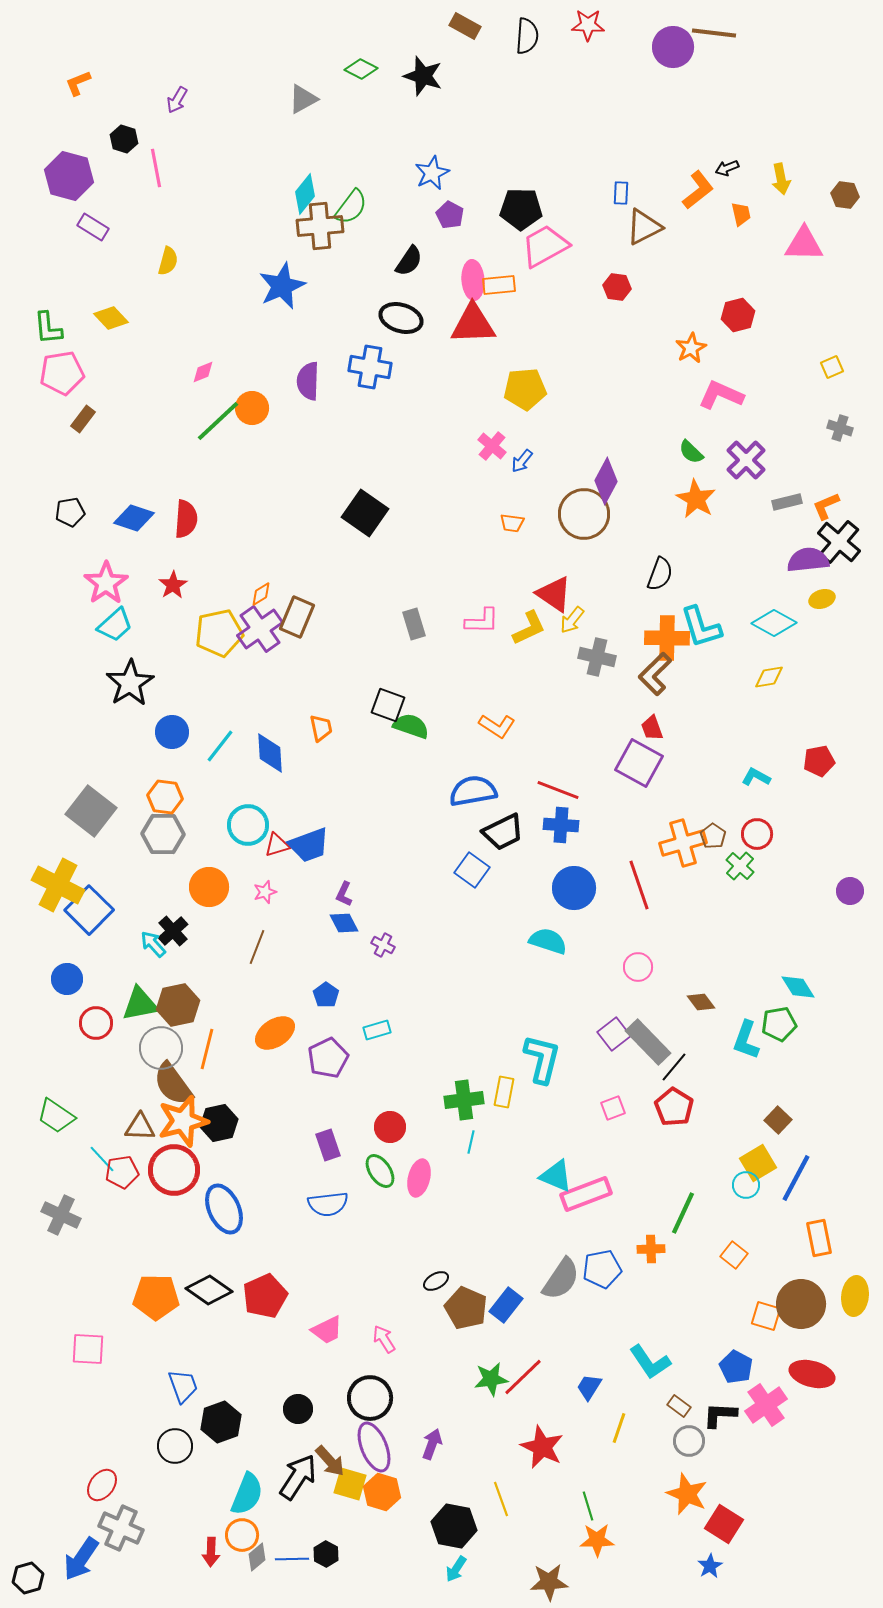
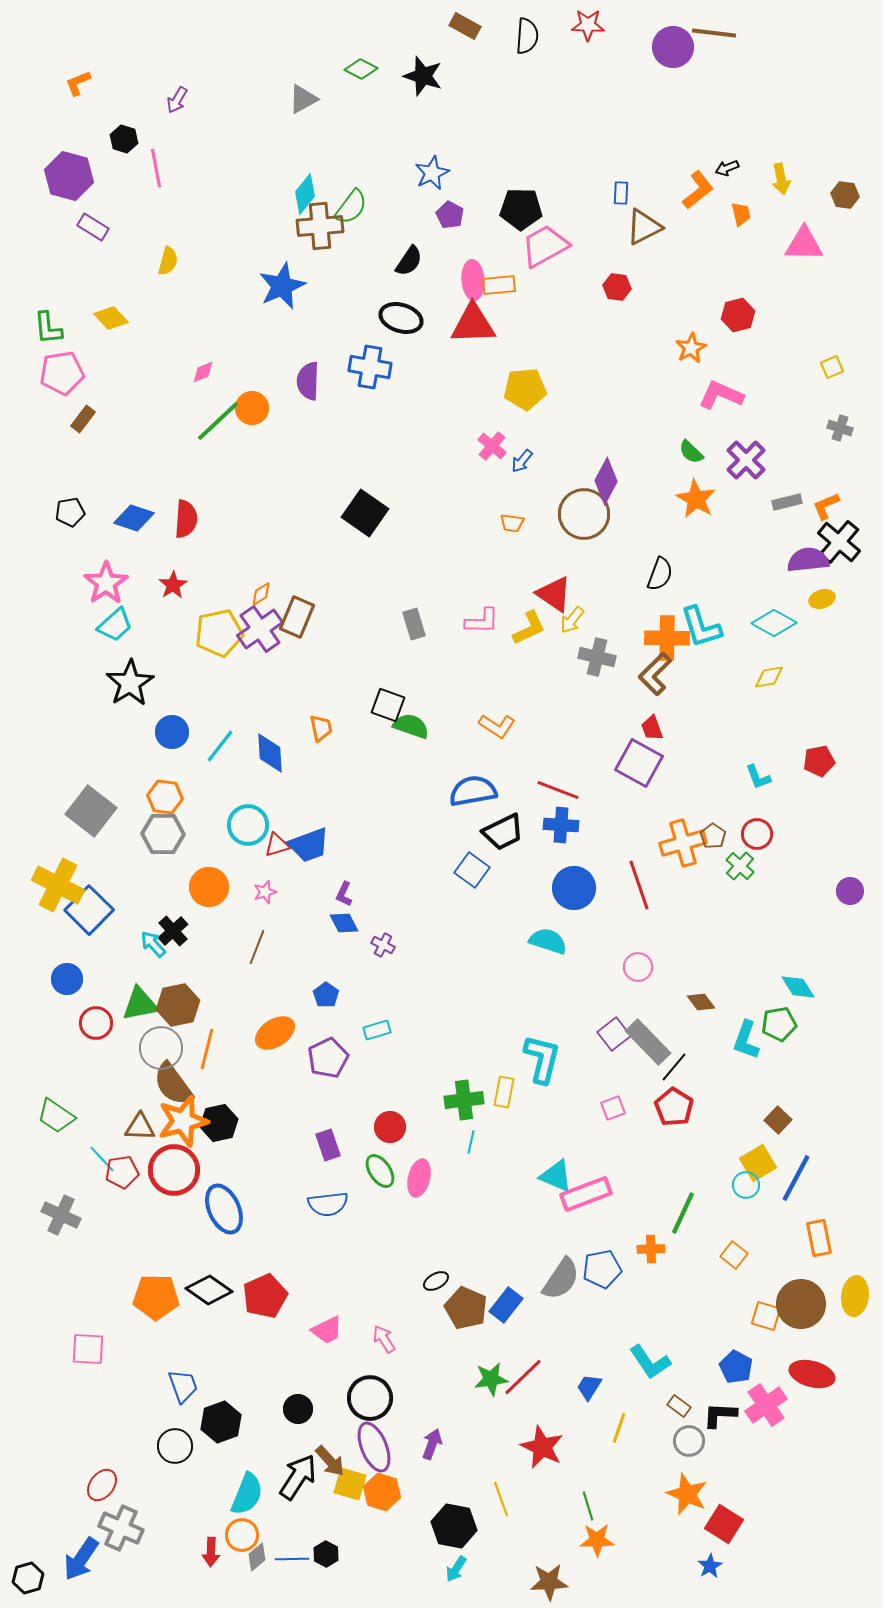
cyan L-shape at (756, 777): moved 2 px right; rotated 140 degrees counterclockwise
